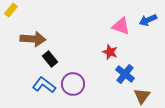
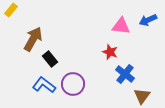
pink triangle: rotated 12 degrees counterclockwise
brown arrow: rotated 65 degrees counterclockwise
